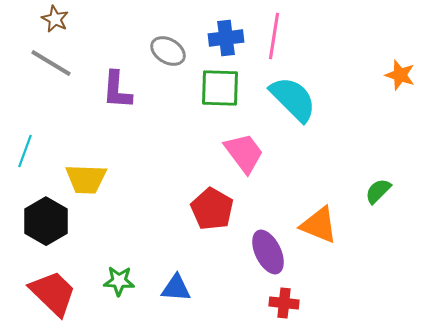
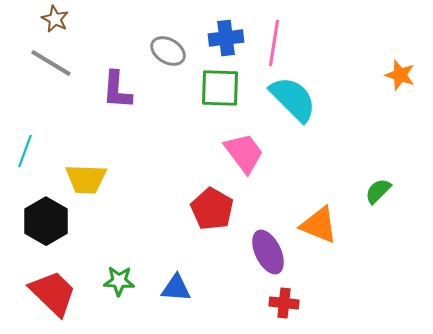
pink line: moved 7 px down
